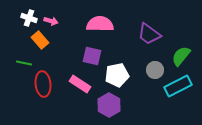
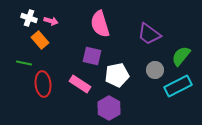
pink semicircle: rotated 108 degrees counterclockwise
purple hexagon: moved 3 px down
